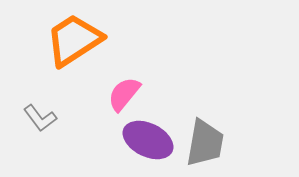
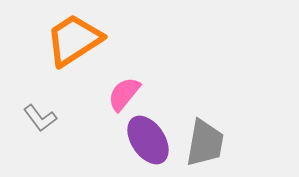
purple ellipse: rotated 30 degrees clockwise
